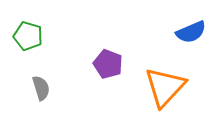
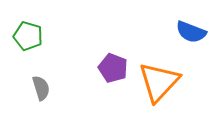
blue semicircle: rotated 44 degrees clockwise
purple pentagon: moved 5 px right, 4 px down
orange triangle: moved 6 px left, 5 px up
